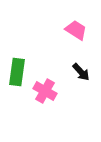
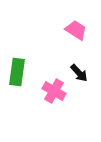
black arrow: moved 2 px left, 1 px down
pink cross: moved 9 px right
